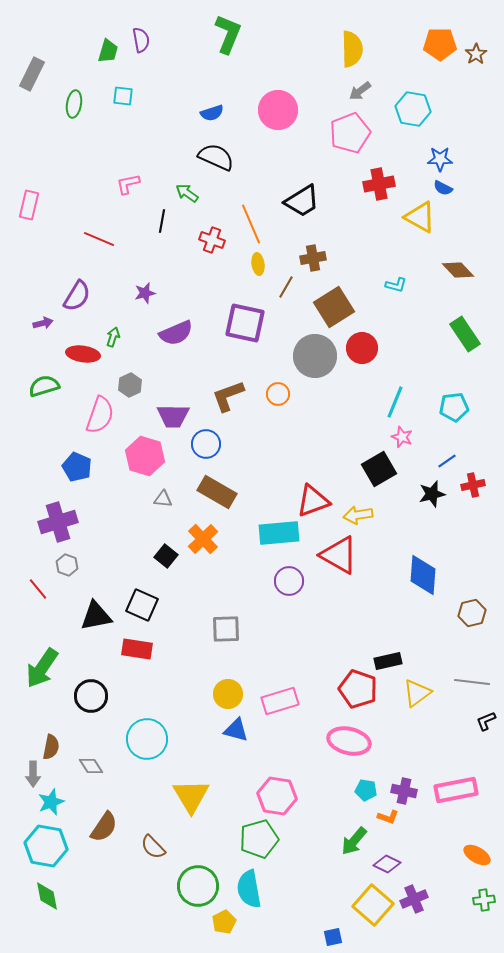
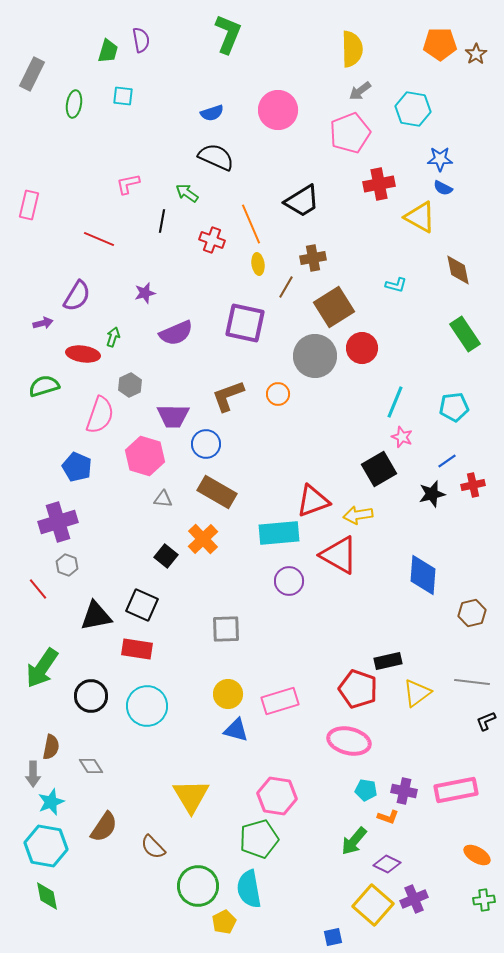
brown diamond at (458, 270): rotated 32 degrees clockwise
cyan circle at (147, 739): moved 33 px up
